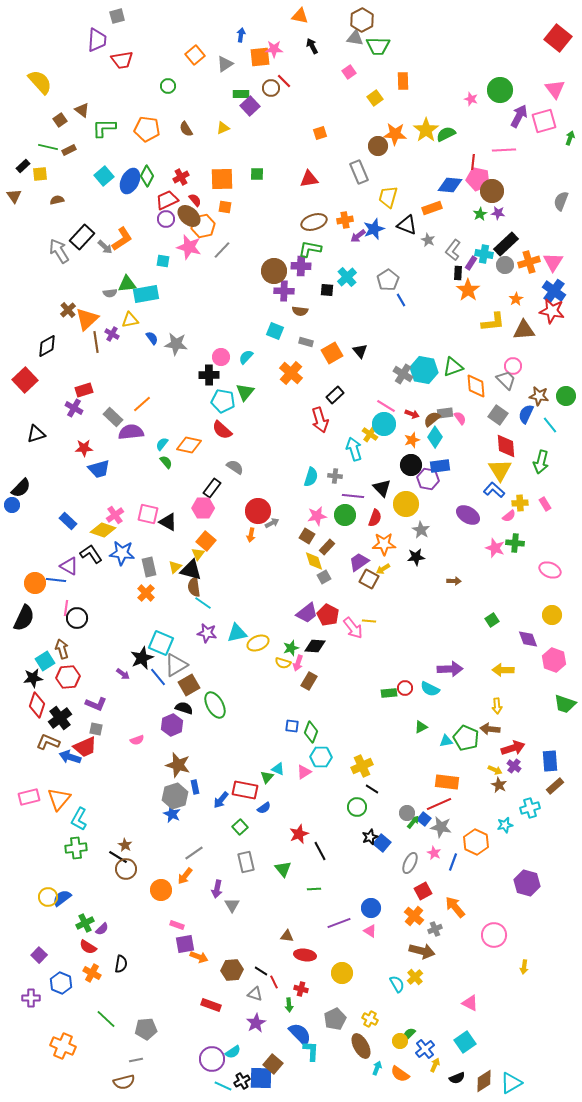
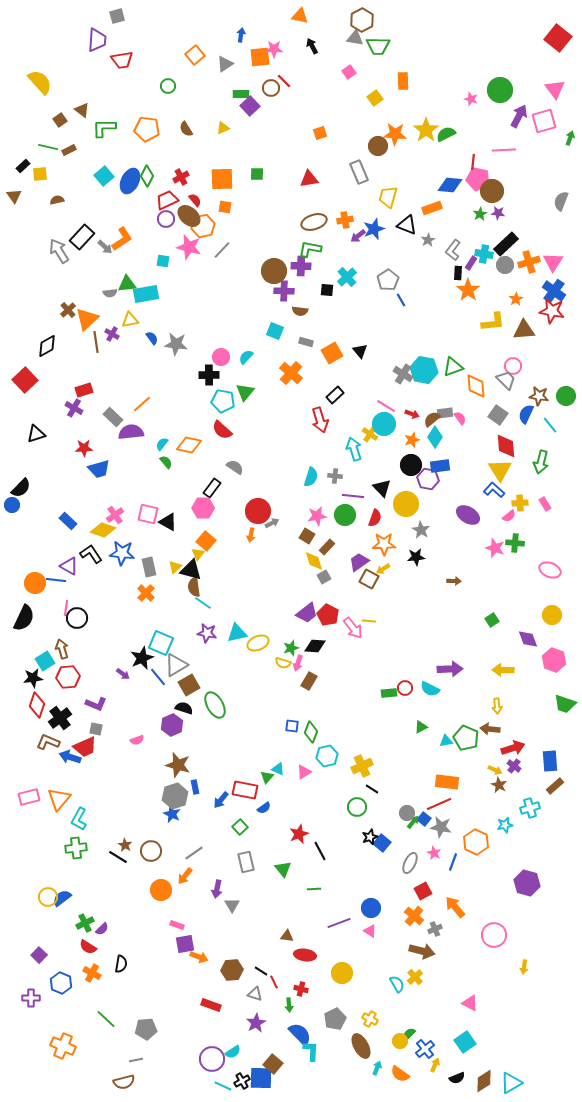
gray star at (428, 240): rotated 16 degrees clockwise
cyan hexagon at (321, 757): moved 6 px right, 1 px up; rotated 15 degrees counterclockwise
brown circle at (126, 869): moved 25 px right, 18 px up
